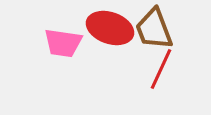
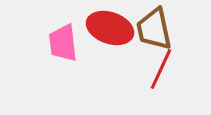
brown trapezoid: rotated 9 degrees clockwise
pink trapezoid: rotated 75 degrees clockwise
